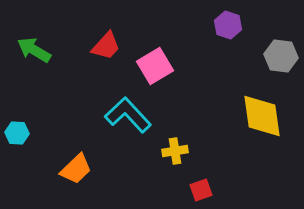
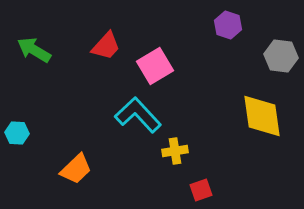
cyan L-shape: moved 10 px right
